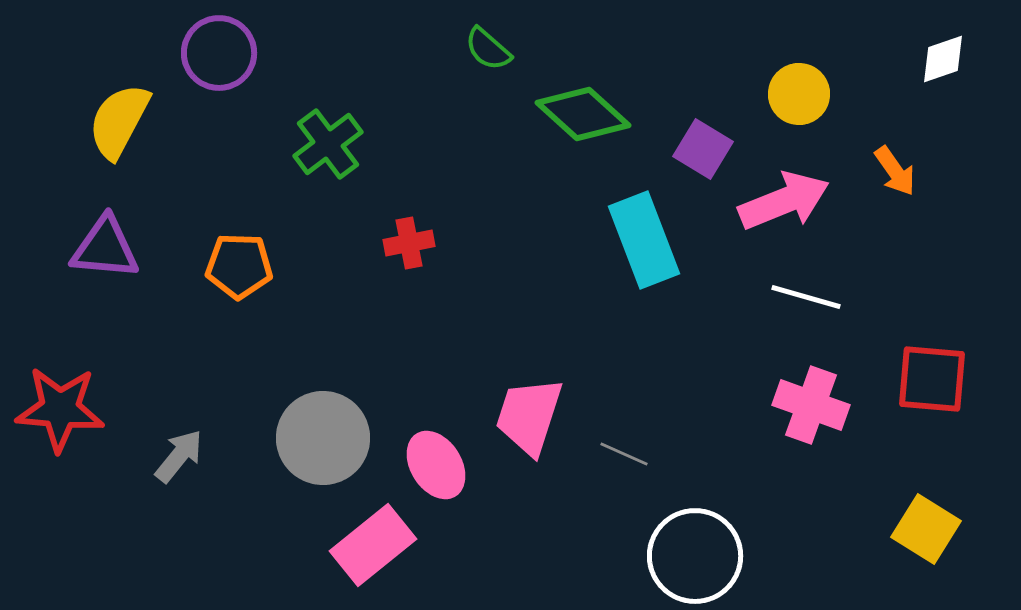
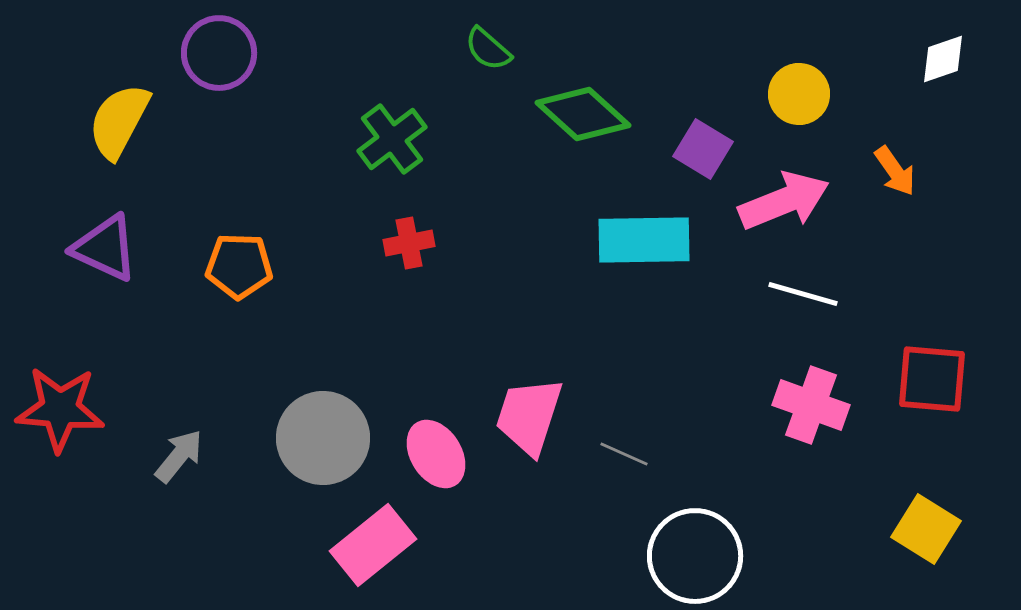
green cross: moved 64 px right, 5 px up
cyan rectangle: rotated 70 degrees counterclockwise
purple triangle: rotated 20 degrees clockwise
white line: moved 3 px left, 3 px up
pink ellipse: moved 11 px up
